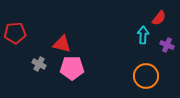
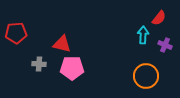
red pentagon: moved 1 px right
purple cross: moved 2 px left
gray cross: rotated 24 degrees counterclockwise
